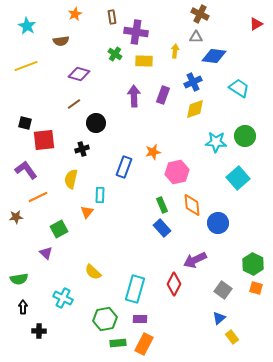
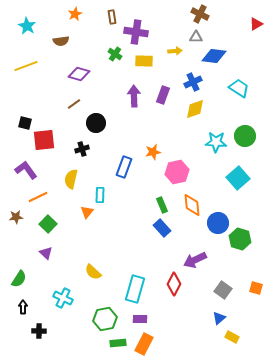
yellow arrow at (175, 51): rotated 80 degrees clockwise
green square at (59, 229): moved 11 px left, 5 px up; rotated 18 degrees counterclockwise
green hexagon at (253, 264): moved 13 px left, 25 px up; rotated 10 degrees counterclockwise
green semicircle at (19, 279): rotated 48 degrees counterclockwise
yellow rectangle at (232, 337): rotated 24 degrees counterclockwise
